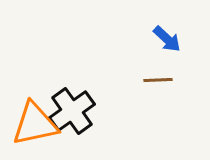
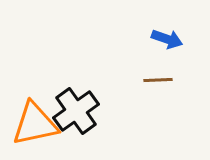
blue arrow: rotated 24 degrees counterclockwise
black cross: moved 4 px right
